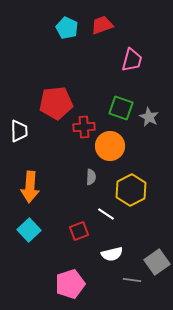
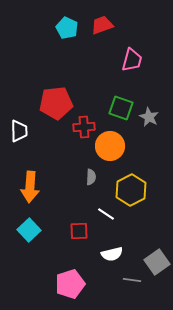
red square: rotated 18 degrees clockwise
